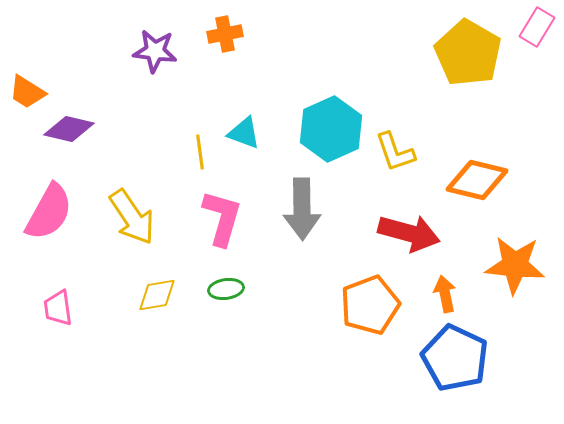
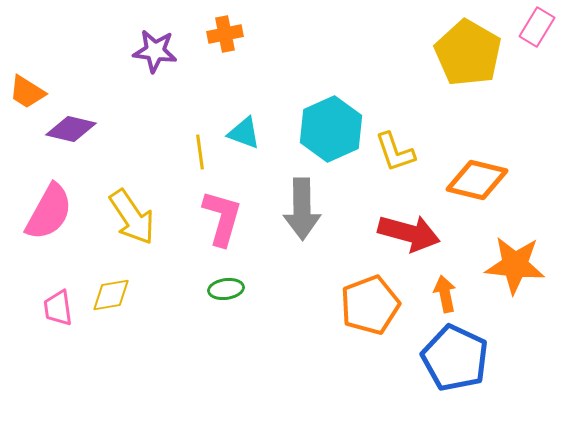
purple diamond: moved 2 px right
yellow diamond: moved 46 px left
